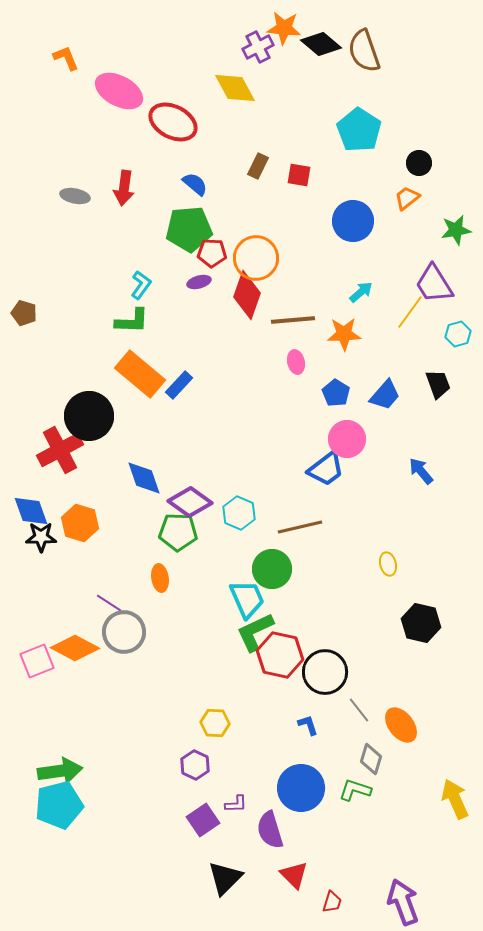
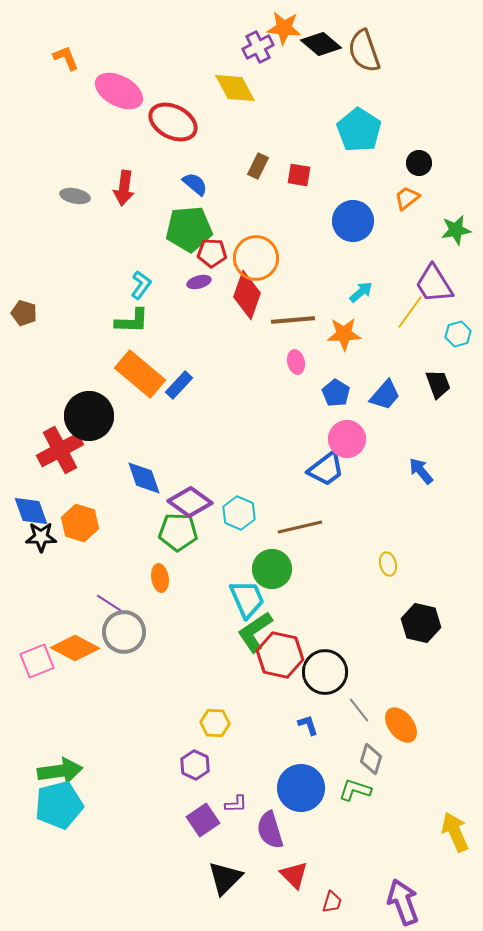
green L-shape at (255, 632): rotated 9 degrees counterclockwise
yellow arrow at (455, 799): moved 33 px down
